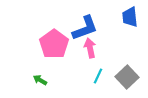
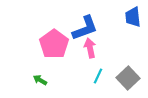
blue trapezoid: moved 3 px right
gray square: moved 1 px right, 1 px down
